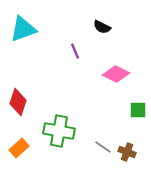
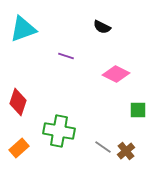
purple line: moved 9 px left, 5 px down; rotated 49 degrees counterclockwise
brown cross: moved 1 px left, 1 px up; rotated 30 degrees clockwise
